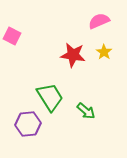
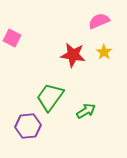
pink square: moved 2 px down
green trapezoid: rotated 112 degrees counterclockwise
green arrow: rotated 72 degrees counterclockwise
purple hexagon: moved 2 px down
